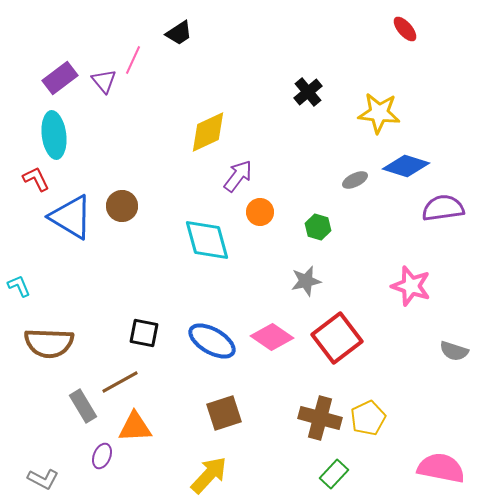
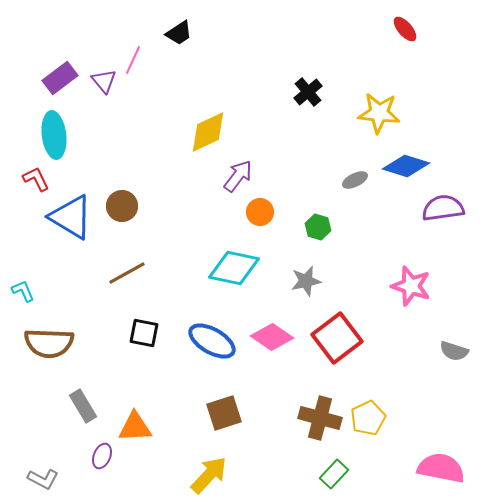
cyan diamond: moved 27 px right, 28 px down; rotated 63 degrees counterclockwise
cyan L-shape: moved 4 px right, 5 px down
brown line: moved 7 px right, 109 px up
